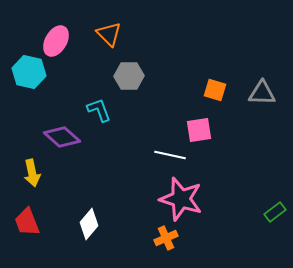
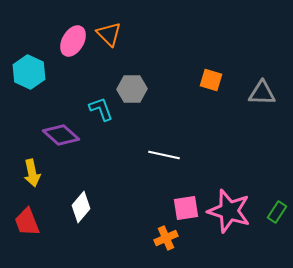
pink ellipse: moved 17 px right
cyan hexagon: rotated 12 degrees clockwise
gray hexagon: moved 3 px right, 13 px down
orange square: moved 4 px left, 10 px up
cyan L-shape: moved 2 px right, 1 px up
pink square: moved 13 px left, 78 px down
purple diamond: moved 1 px left, 2 px up
white line: moved 6 px left
pink star: moved 48 px right, 12 px down
green rectangle: moved 2 px right; rotated 20 degrees counterclockwise
white diamond: moved 8 px left, 17 px up
